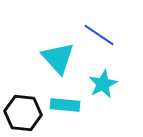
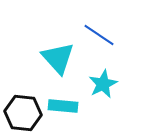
cyan rectangle: moved 2 px left, 1 px down
